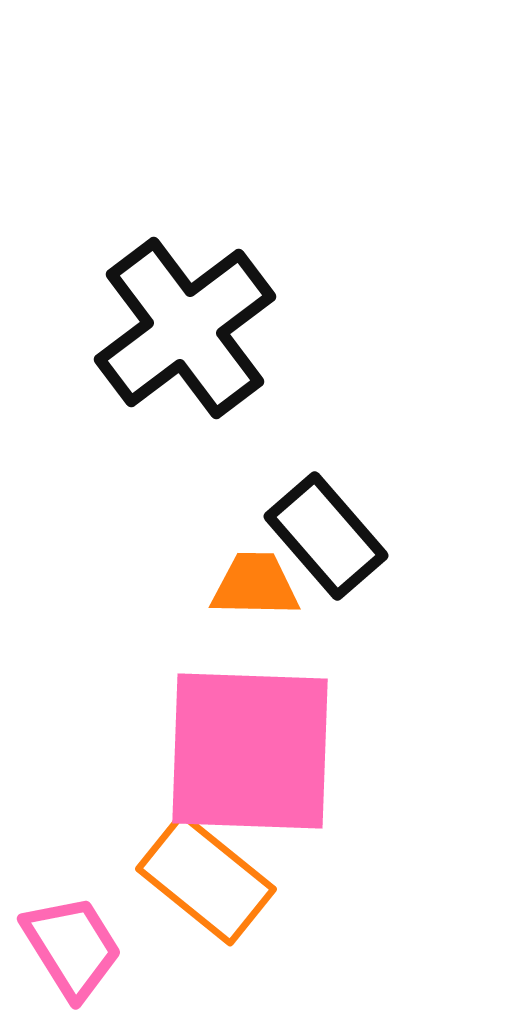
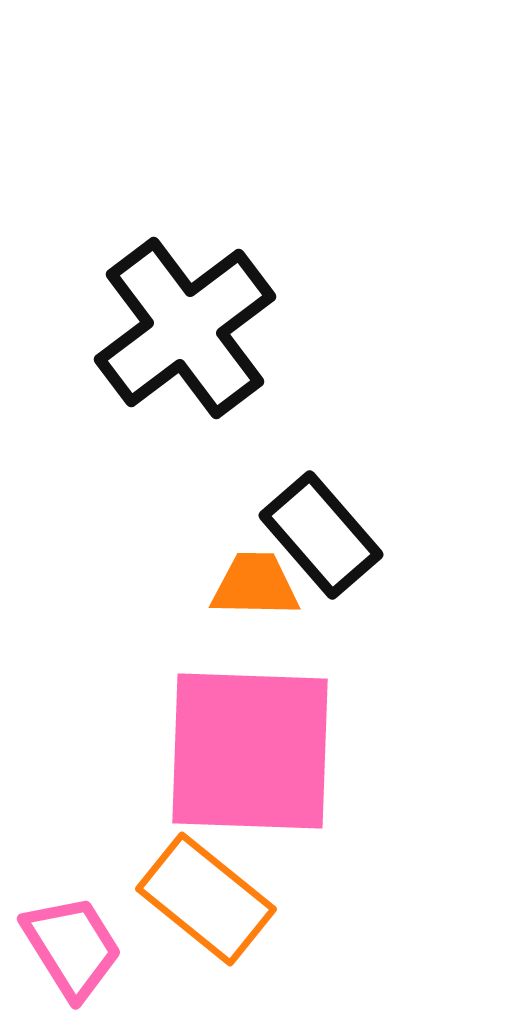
black rectangle: moved 5 px left, 1 px up
orange rectangle: moved 20 px down
